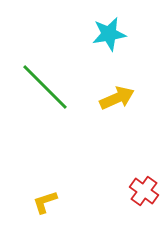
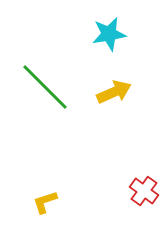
yellow arrow: moved 3 px left, 6 px up
